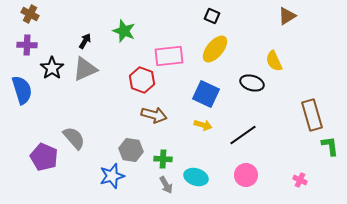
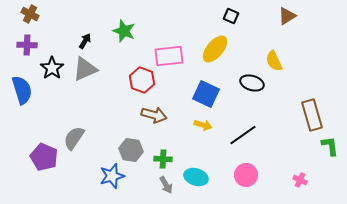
black square: moved 19 px right
gray semicircle: rotated 105 degrees counterclockwise
